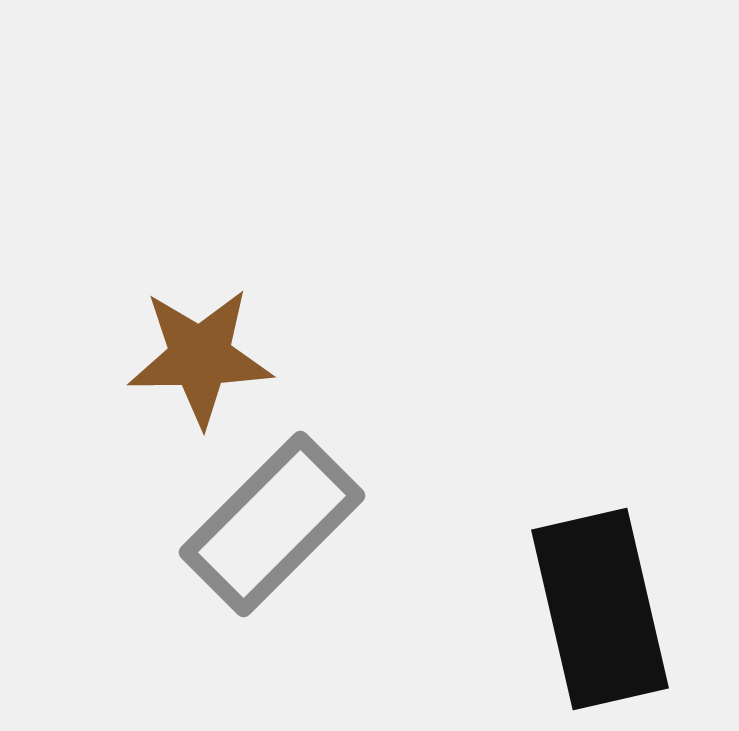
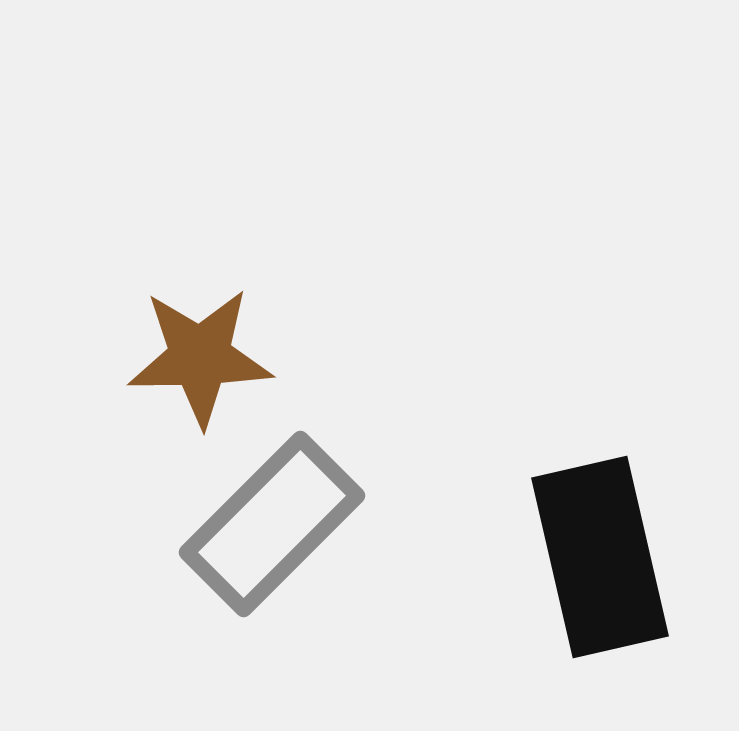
black rectangle: moved 52 px up
